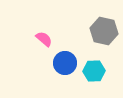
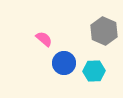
gray hexagon: rotated 12 degrees clockwise
blue circle: moved 1 px left
